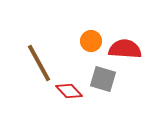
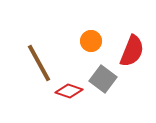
red semicircle: moved 7 px right, 2 px down; rotated 108 degrees clockwise
gray square: rotated 20 degrees clockwise
red diamond: rotated 28 degrees counterclockwise
